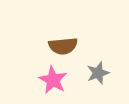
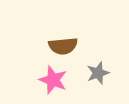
pink star: rotated 8 degrees counterclockwise
